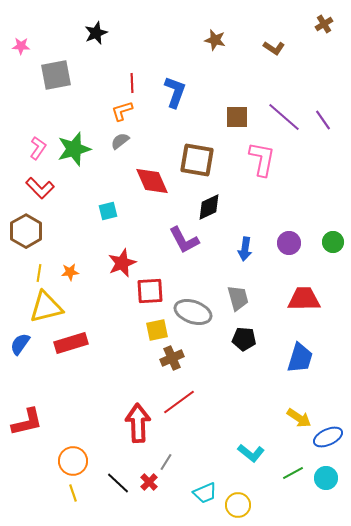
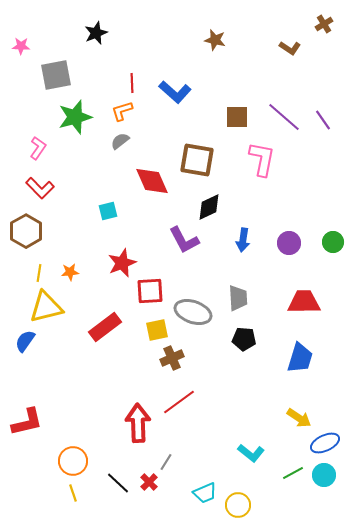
brown L-shape at (274, 48): moved 16 px right
blue L-shape at (175, 92): rotated 112 degrees clockwise
green star at (74, 149): moved 1 px right, 32 px up
blue arrow at (245, 249): moved 2 px left, 9 px up
gray trapezoid at (238, 298): rotated 12 degrees clockwise
red trapezoid at (304, 299): moved 3 px down
red rectangle at (71, 343): moved 34 px right, 16 px up; rotated 20 degrees counterclockwise
blue semicircle at (20, 344): moved 5 px right, 3 px up
blue ellipse at (328, 437): moved 3 px left, 6 px down
cyan circle at (326, 478): moved 2 px left, 3 px up
